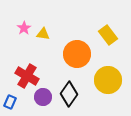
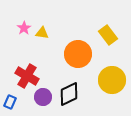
yellow triangle: moved 1 px left, 1 px up
orange circle: moved 1 px right
yellow circle: moved 4 px right
black diamond: rotated 30 degrees clockwise
